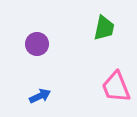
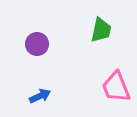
green trapezoid: moved 3 px left, 2 px down
